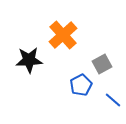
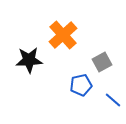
gray square: moved 2 px up
blue pentagon: rotated 15 degrees clockwise
